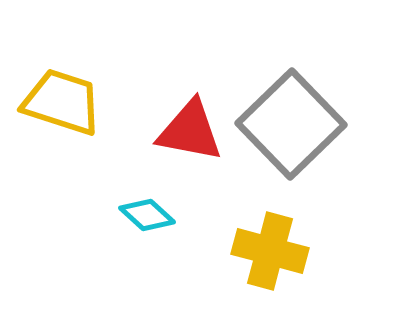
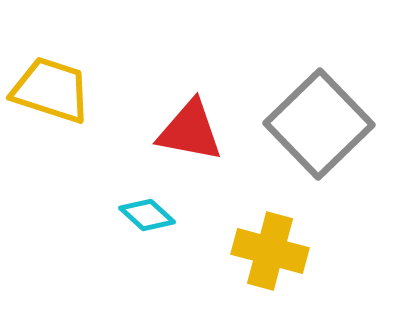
yellow trapezoid: moved 11 px left, 12 px up
gray square: moved 28 px right
